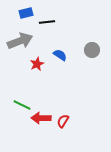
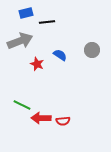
red star: rotated 24 degrees counterclockwise
red semicircle: rotated 128 degrees counterclockwise
